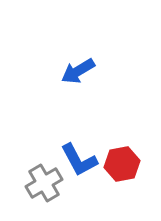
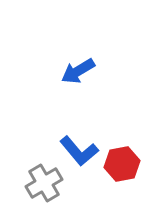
blue L-shape: moved 9 px up; rotated 12 degrees counterclockwise
